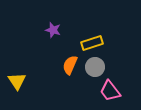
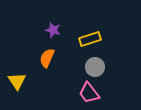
yellow rectangle: moved 2 px left, 4 px up
orange semicircle: moved 23 px left, 7 px up
pink trapezoid: moved 21 px left, 2 px down
